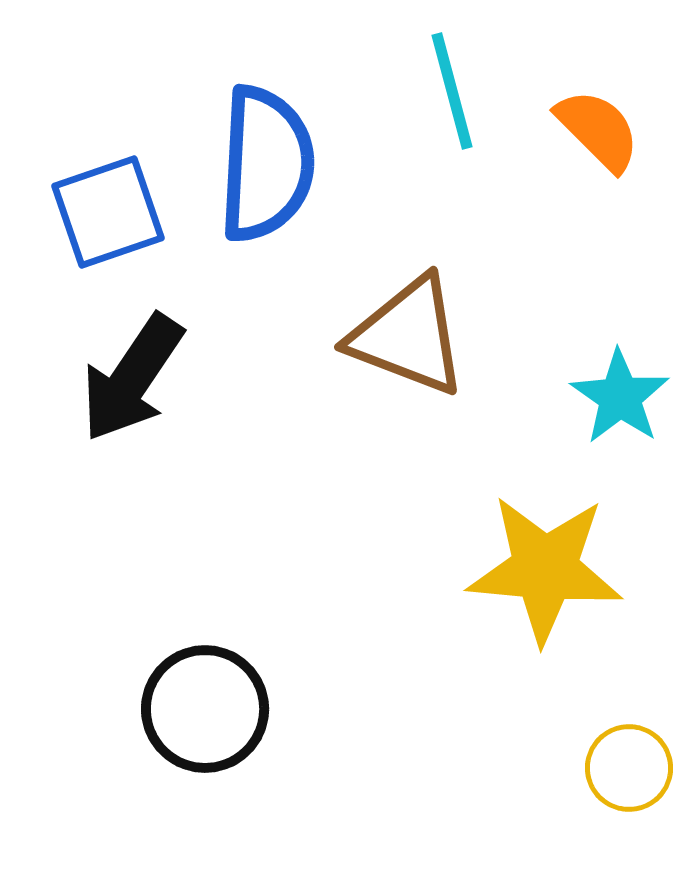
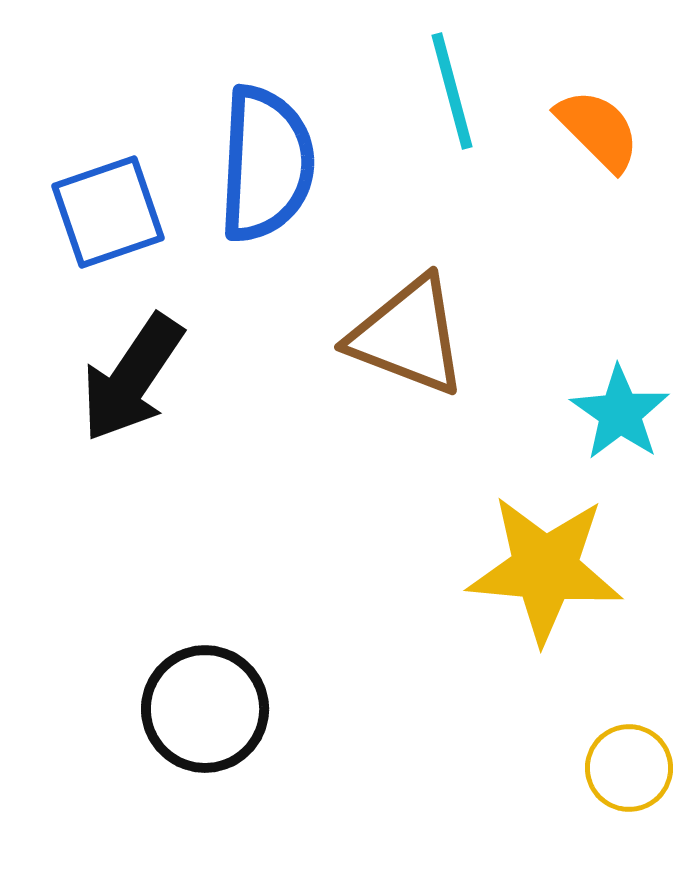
cyan star: moved 16 px down
